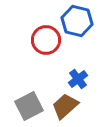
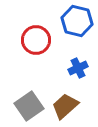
red circle: moved 10 px left
blue cross: moved 11 px up; rotated 12 degrees clockwise
gray square: rotated 8 degrees counterclockwise
